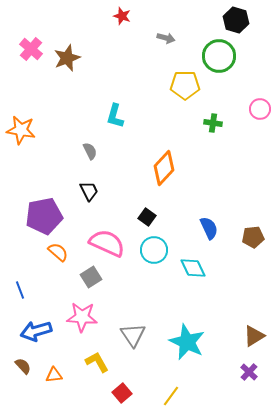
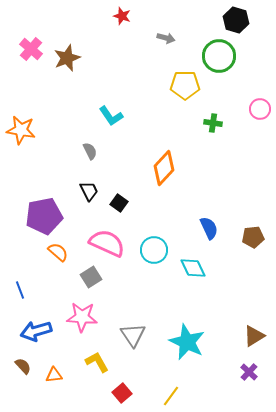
cyan L-shape: moved 4 px left; rotated 50 degrees counterclockwise
black square: moved 28 px left, 14 px up
